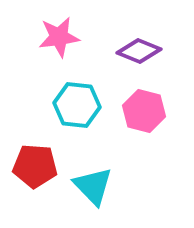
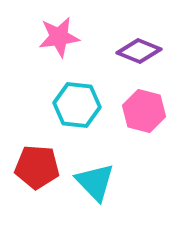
red pentagon: moved 2 px right, 1 px down
cyan triangle: moved 2 px right, 4 px up
